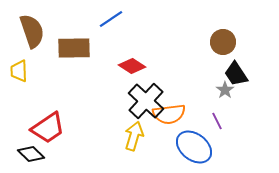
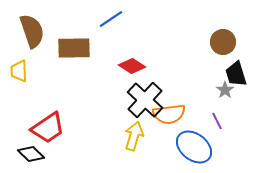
black trapezoid: rotated 16 degrees clockwise
black cross: moved 1 px left, 1 px up
